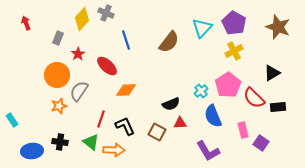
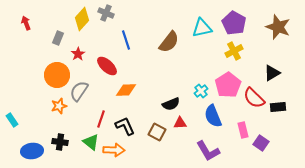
cyan triangle: rotated 35 degrees clockwise
